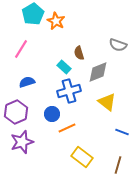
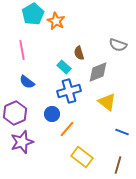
pink line: moved 1 px right, 1 px down; rotated 42 degrees counterclockwise
blue semicircle: rotated 126 degrees counterclockwise
purple hexagon: moved 1 px left, 1 px down
orange line: moved 1 px down; rotated 24 degrees counterclockwise
